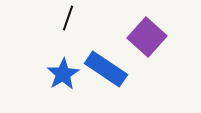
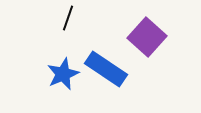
blue star: rotated 8 degrees clockwise
